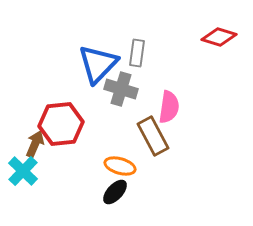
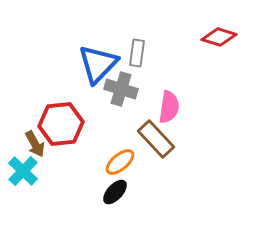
brown rectangle: moved 3 px right, 3 px down; rotated 15 degrees counterclockwise
brown arrow: rotated 128 degrees clockwise
orange ellipse: moved 4 px up; rotated 56 degrees counterclockwise
